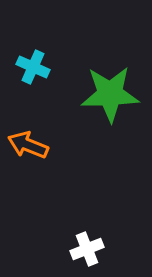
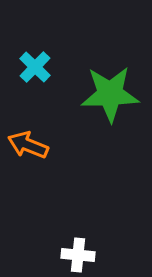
cyan cross: moved 2 px right; rotated 20 degrees clockwise
white cross: moved 9 px left, 6 px down; rotated 28 degrees clockwise
